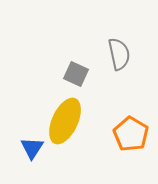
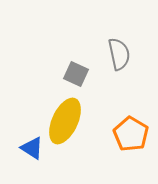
blue triangle: rotated 30 degrees counterclockwise
